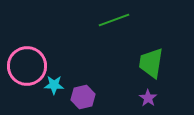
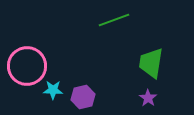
cyan star: moved 1 px left, 5 px down
